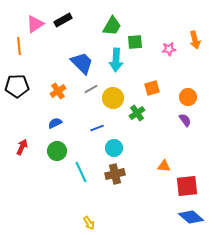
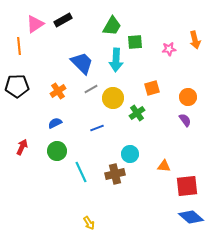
cyan circle: moved 16 px right, 6 px down
